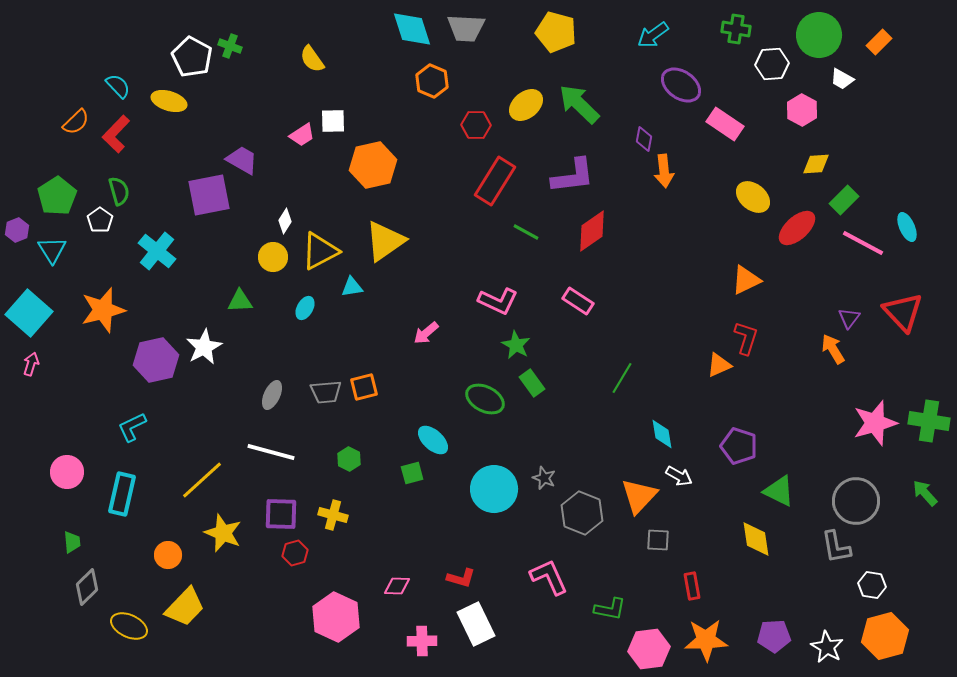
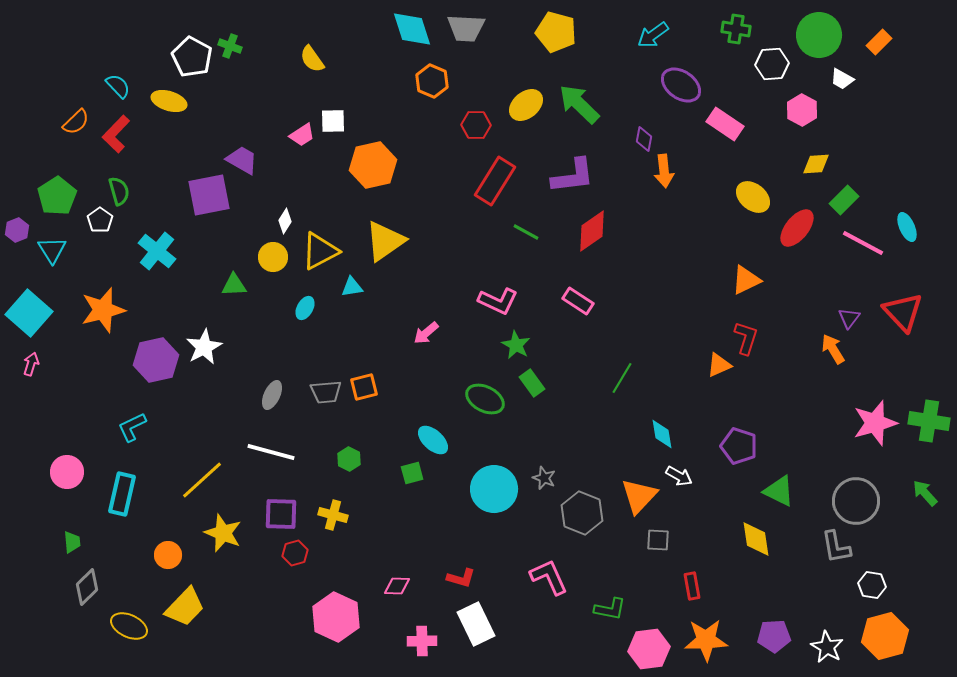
red ellipse at (797, 228): rotated 9 degrees counterclockwise
green triangle at (240, 301): moved 6 px left, 16 px up
